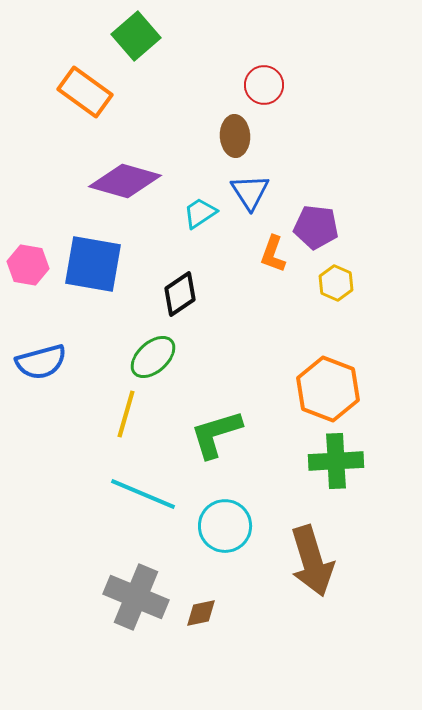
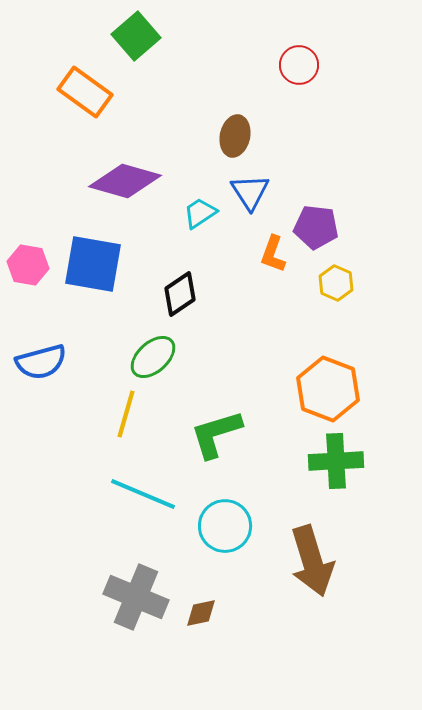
red circle: moved 35 px right, 20 px up
brown ellipse: rotated 15 degrees clockwise
